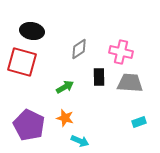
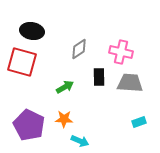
orange star: moved 1 px left, 1 px down; rotated 12 degrees counterclockwise
